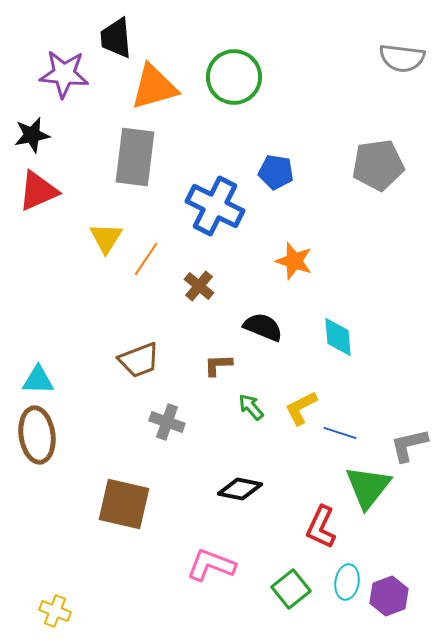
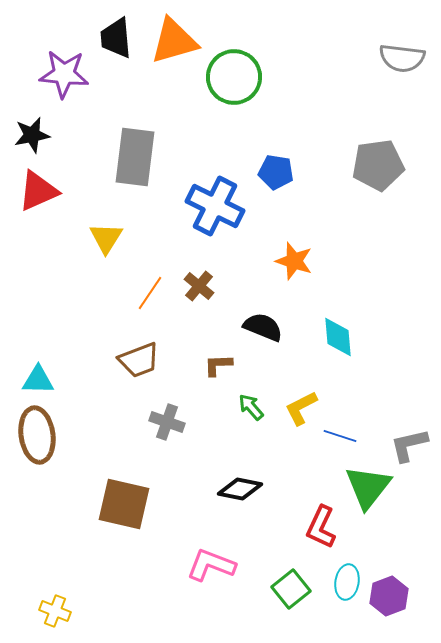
orange triangle: moved 20 px right, 46 px up
orange line: moved 4 px right, 34 px down
blue line: moved 3 px down
